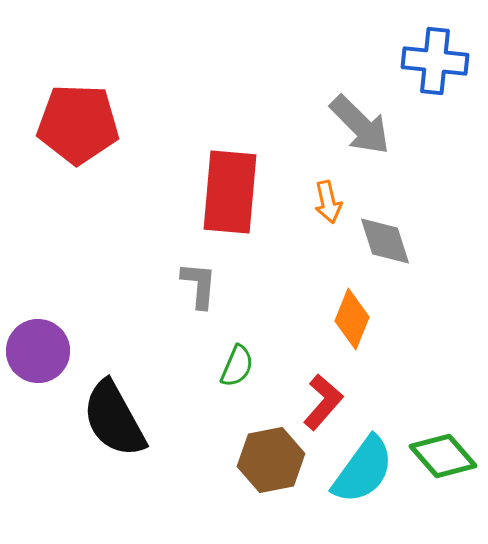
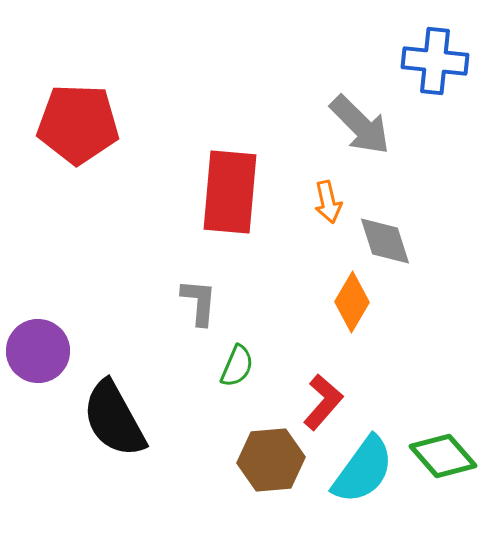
gray L-shape: moved 17 px down
orange diamond: moved 17 px up; rotated 8 degrees clockwise
brown hexagon: rotated 6 degrees clockwise
